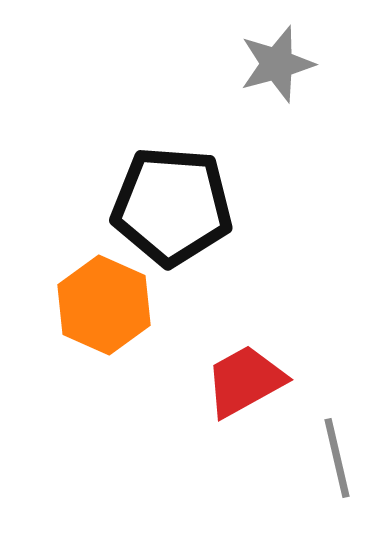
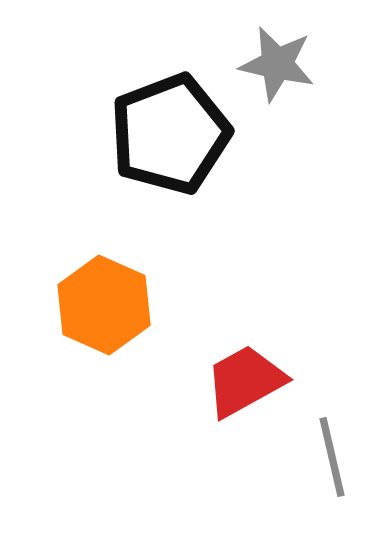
gray star: rotated 28 degrees clockwise
black pentagon: moved 2 px left, 72 px up; rotated 25 degrees counterclockwise
gray line: moved 5 px left, 1 px up
